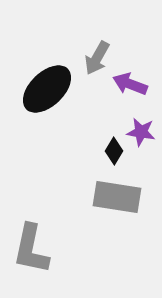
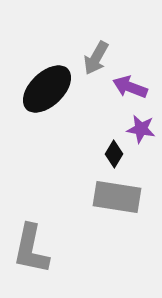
gray arrow: moved 1 px left
purple arrow: moved 3 px down
purple star: moved 3 px up
black diamond: moved 3 px down
